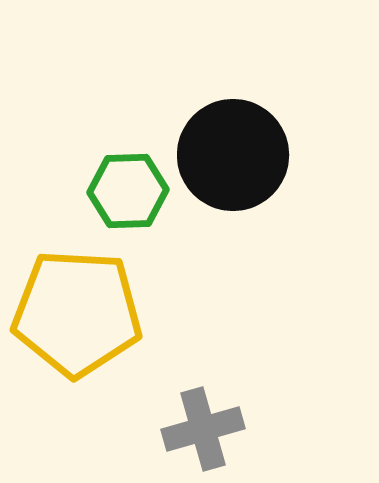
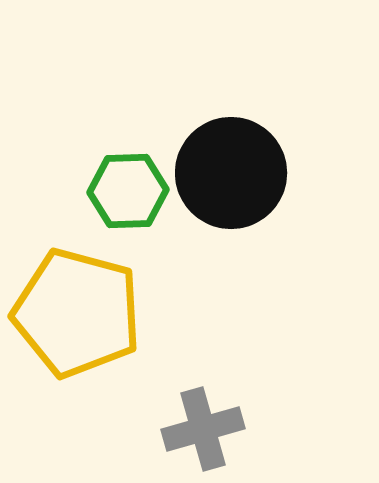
black circle: moved 2 px left, 18 px down
yellow pentagon: rotated 12 degrees clockwise
